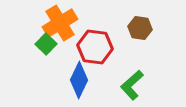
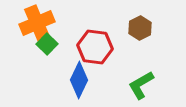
orange cross: moved 23 px left; rotated 8 degrees clockwise
brown hexagon: rotated 25 degrees clockwise
green square: moved 1 px right
green L-shape: moved 9 px right; rotated 12 degrees clockwise
